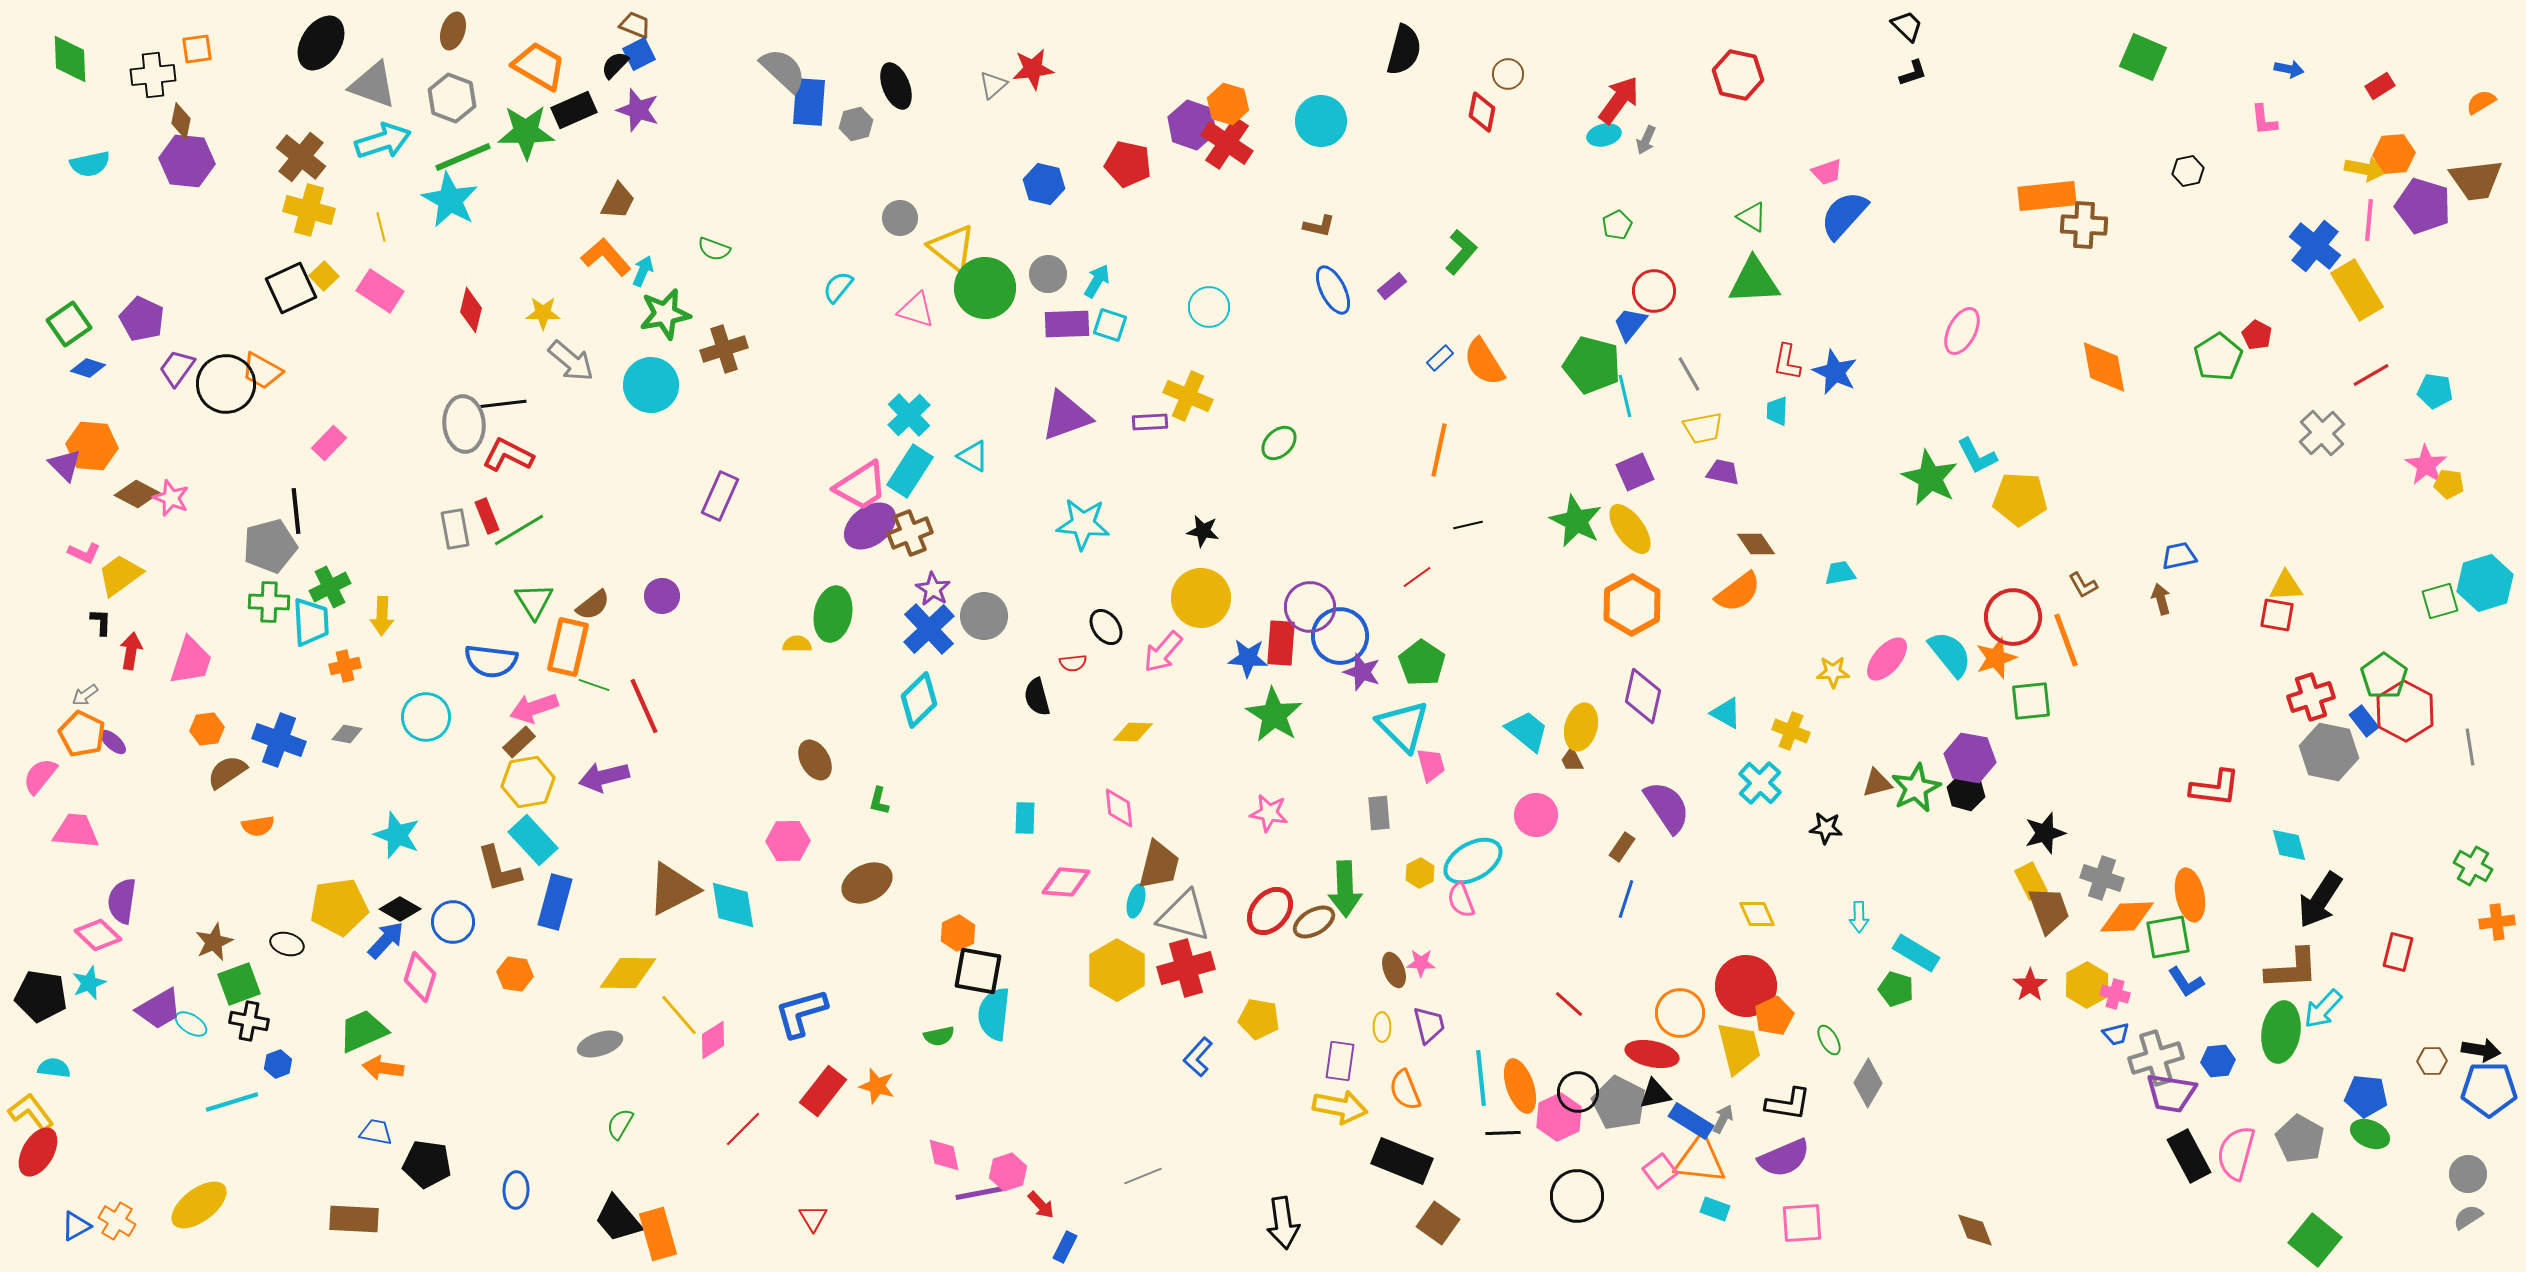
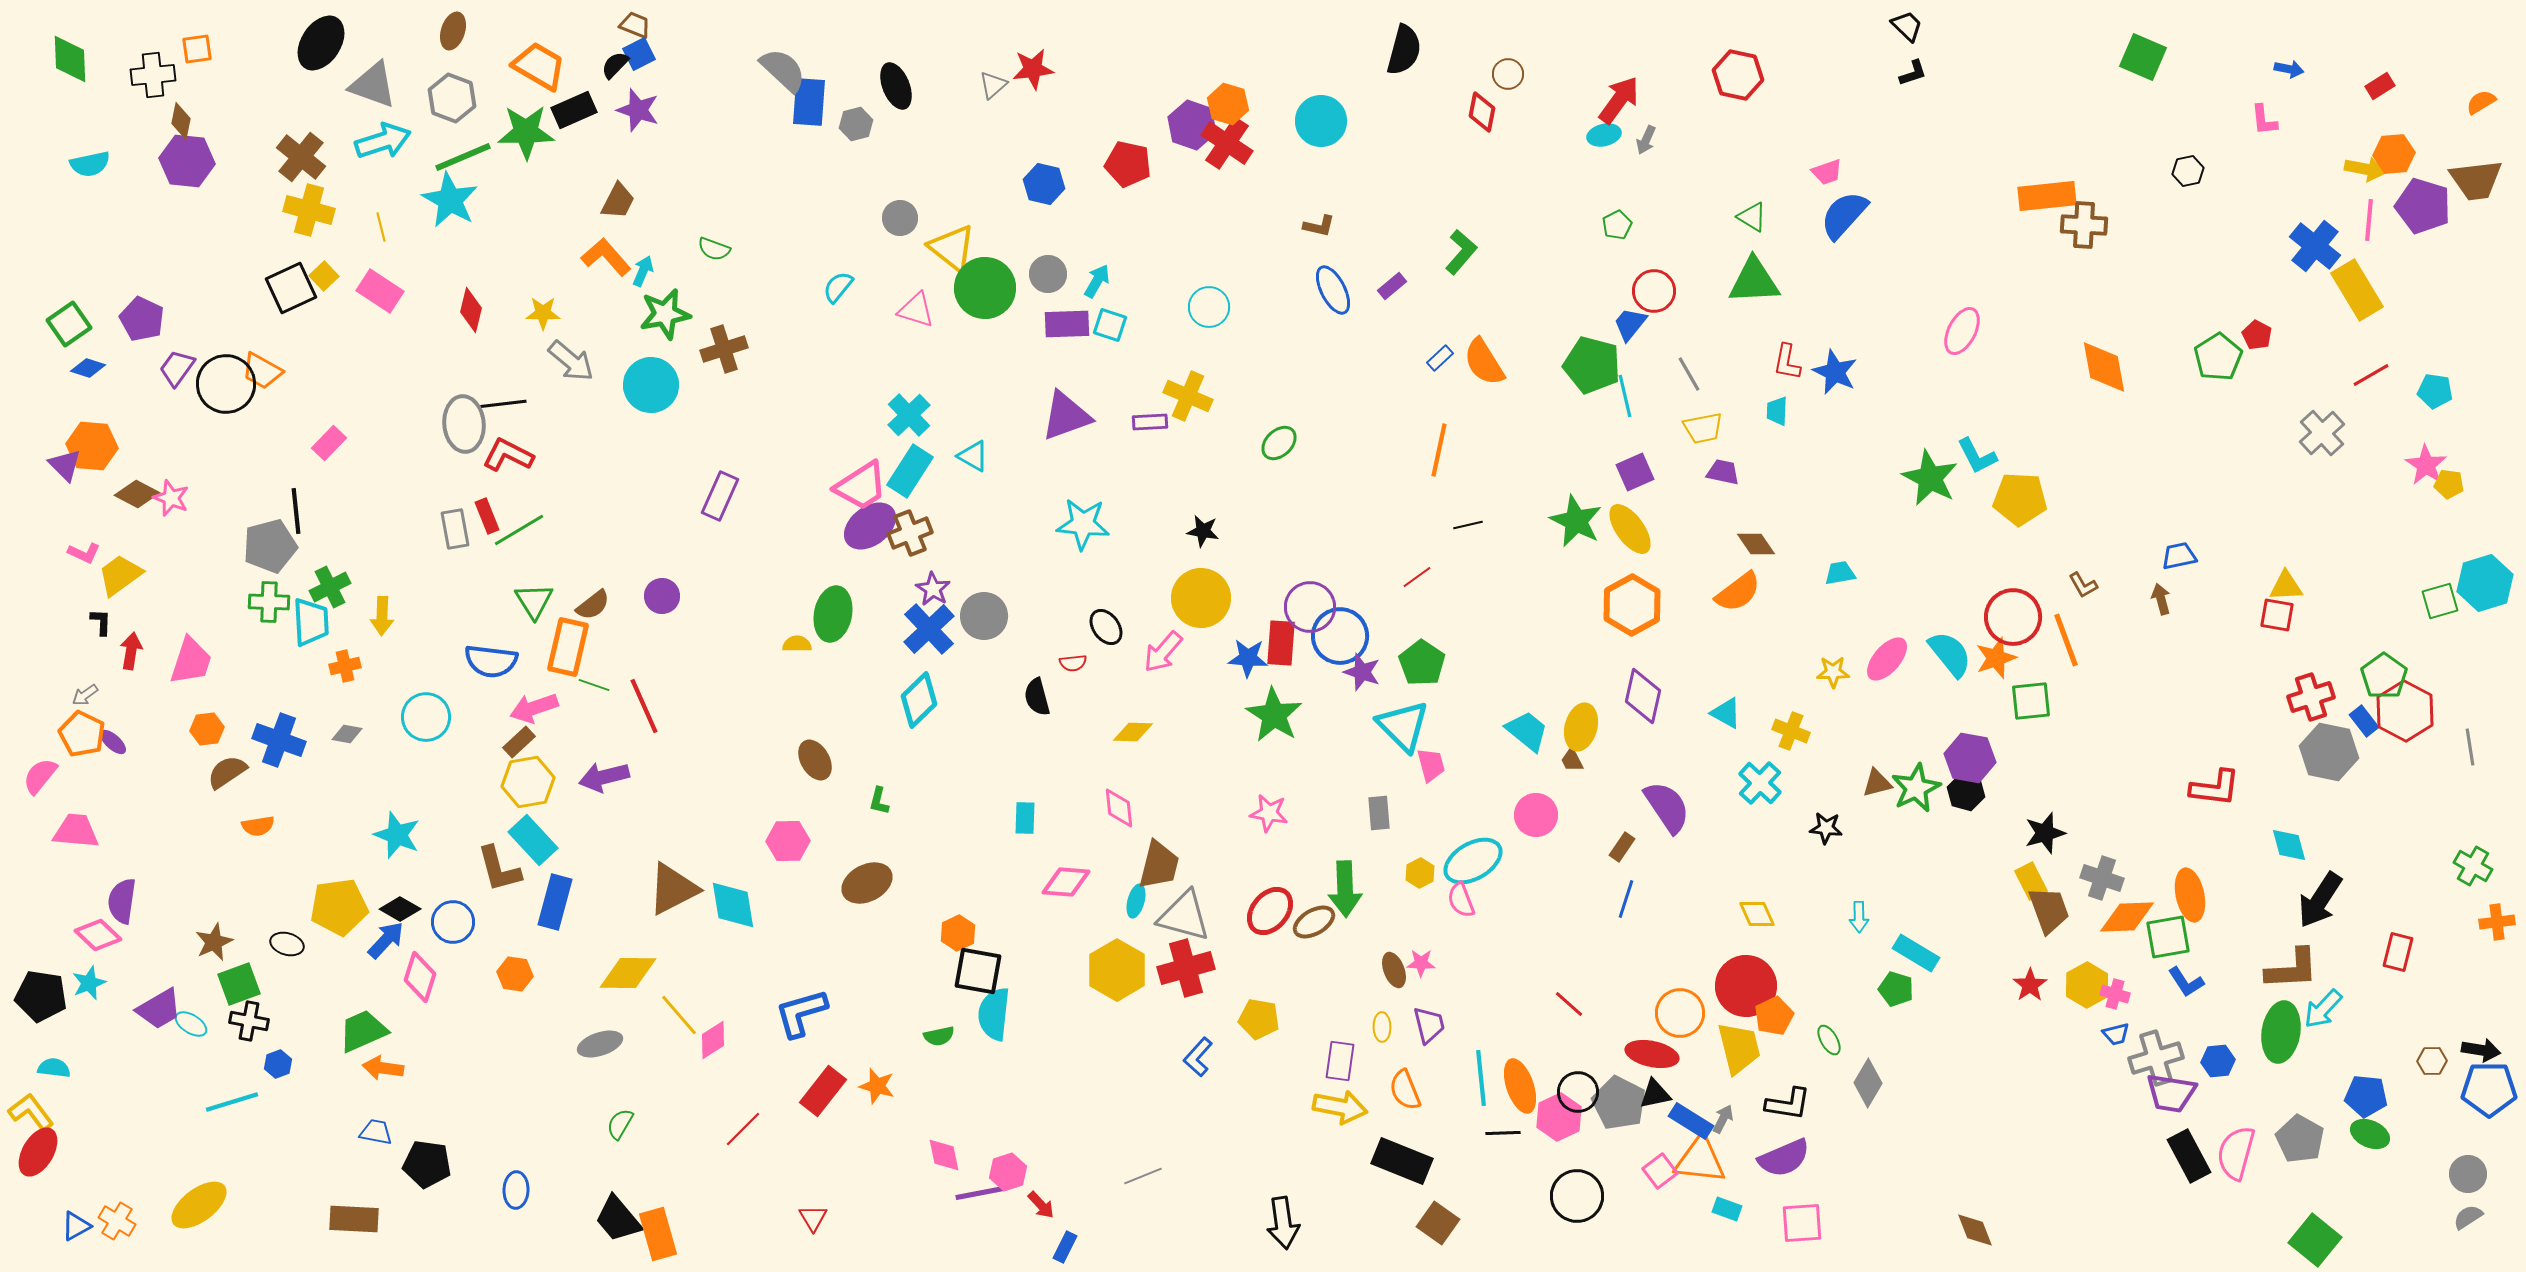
cyan rectangle at (1715, 1209): moved 12 px right
